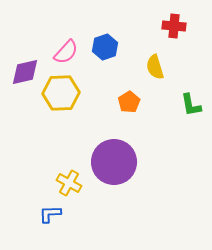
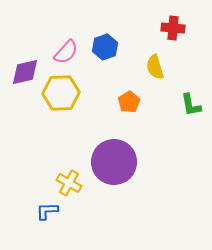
red cross: moved 1 px left, 2 px down
blue L-shape: moved 3 px left, 3 px up
